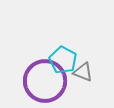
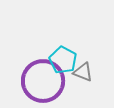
purple circle: moved 2 px left
